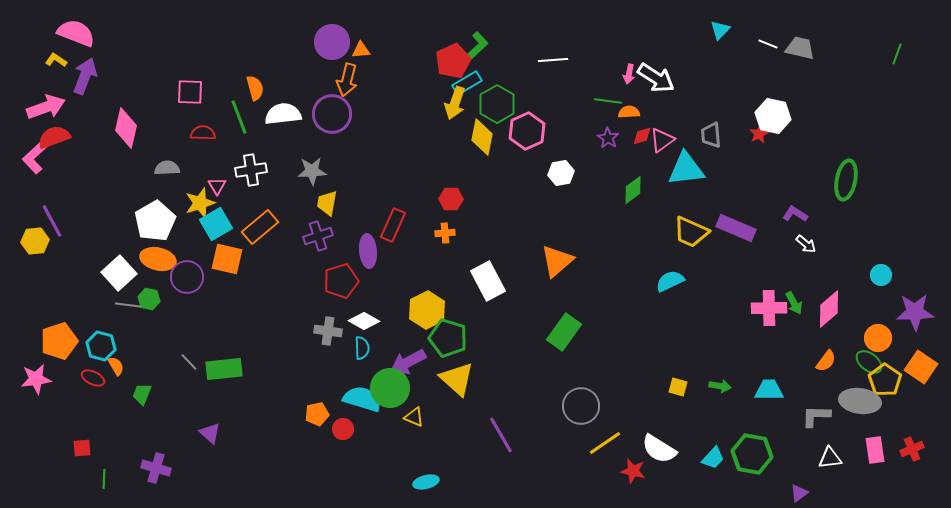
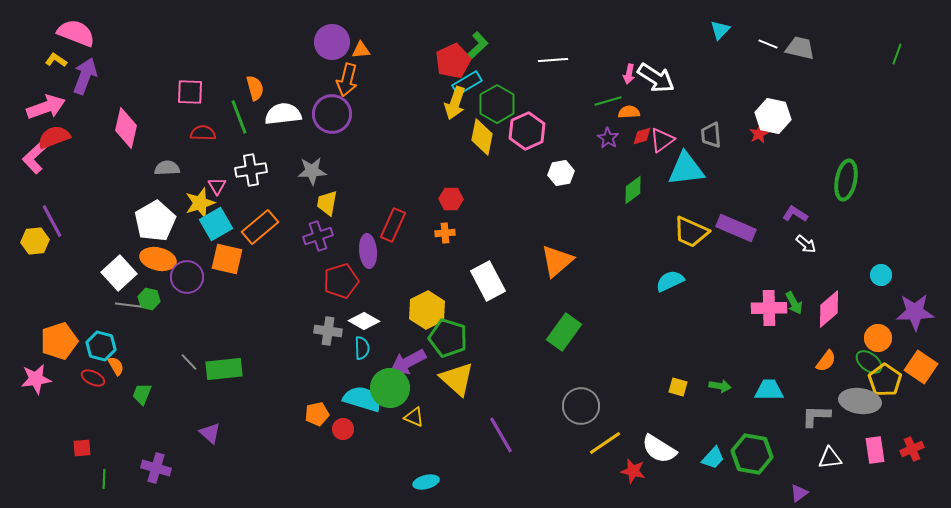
green line at (608, 101): rotated 24 degrees counterclockwise
